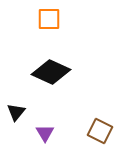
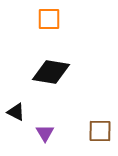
black diamond: rotated 15 degrees counterclockwise
black triangle: rotated 42 degrees counterclockwise
brown square: rotated 25 degrees counterclockwise
